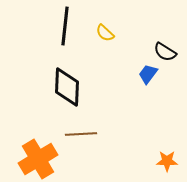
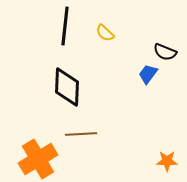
black semicircle: rotated 10 degrees counterclockwise
